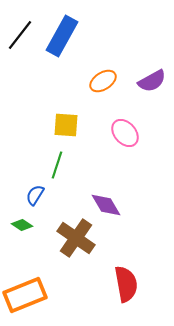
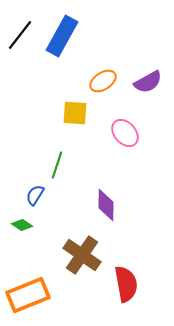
purple semicircle: moved 4 px left, 1 px down
yellow square: moved 9 px right, 12 px up
purple diamond: rotated 32 degrees clockwise
brown cross: moved 6 px right, 17 px down
orange rectangle: moved 3 px right
